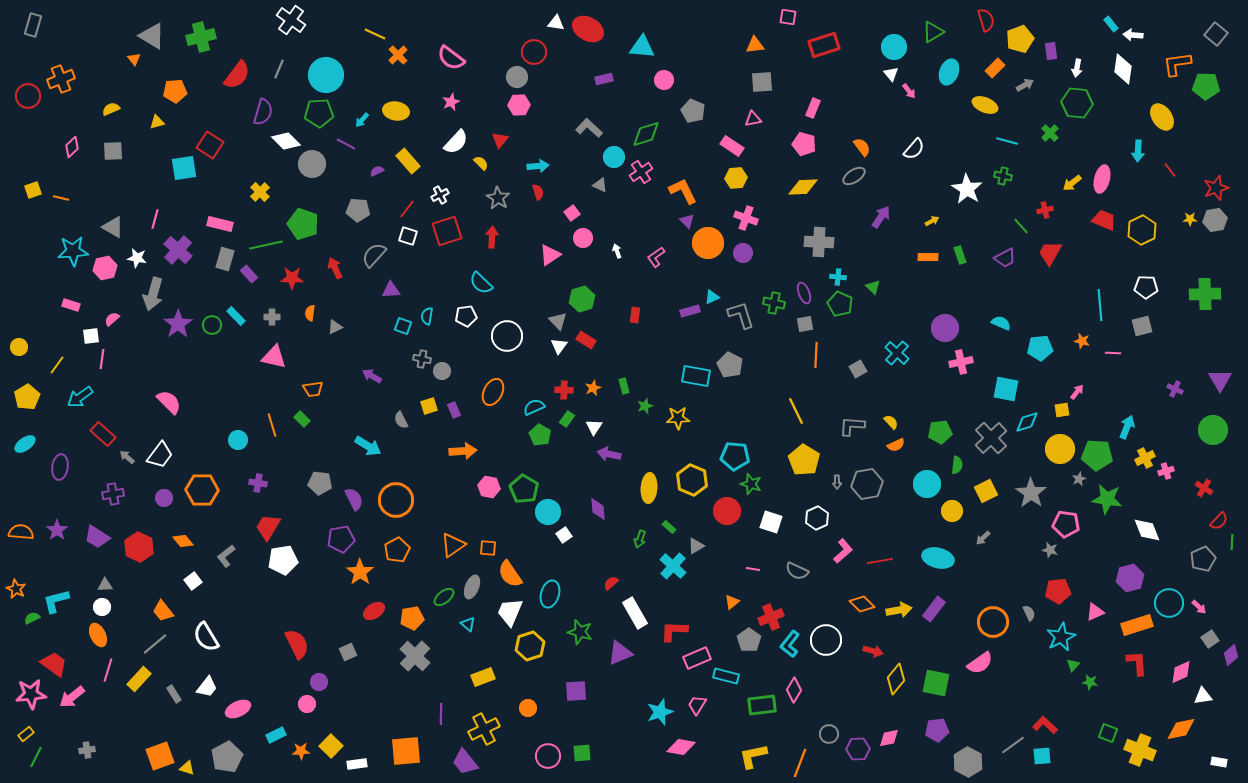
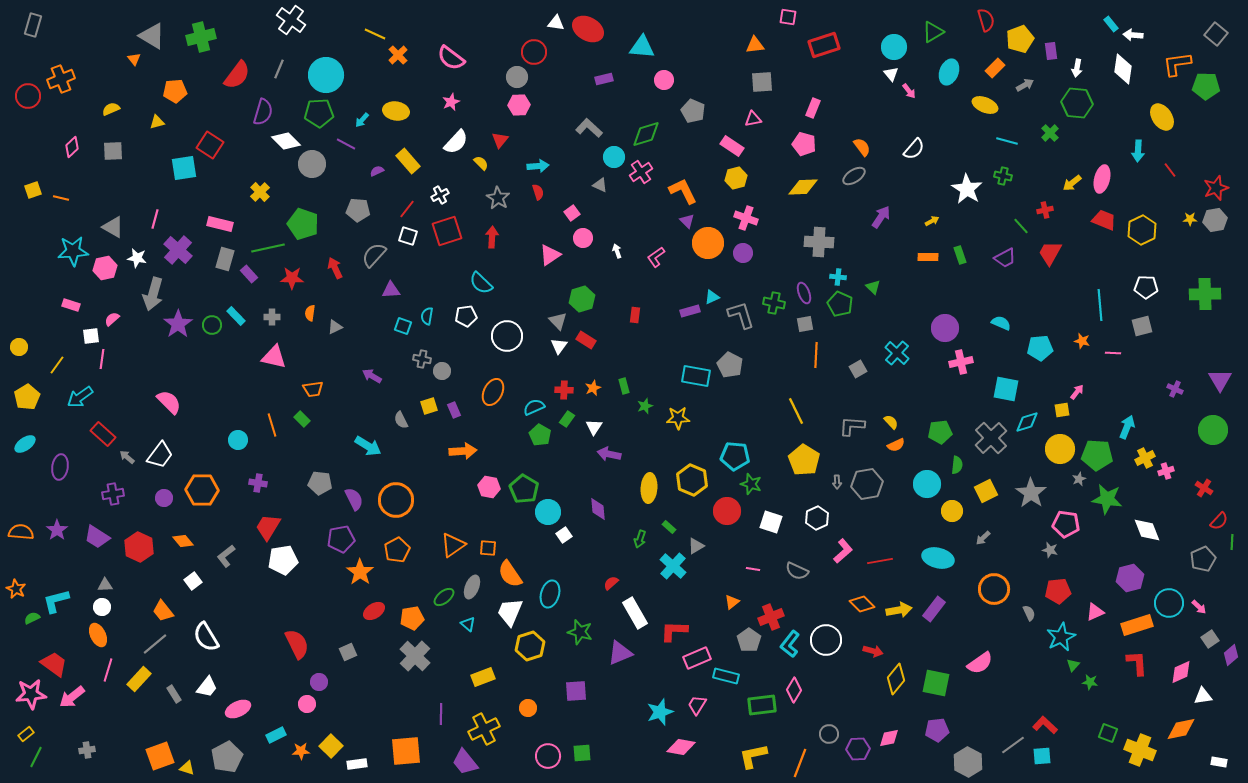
yellow hexagon at (736, 178): rotated 10 degrees counterclockwise
green line at (266, 245): moved 2 px right, 3 px down
orange circle at (993, 622): moved 1 px right, 33 px up
